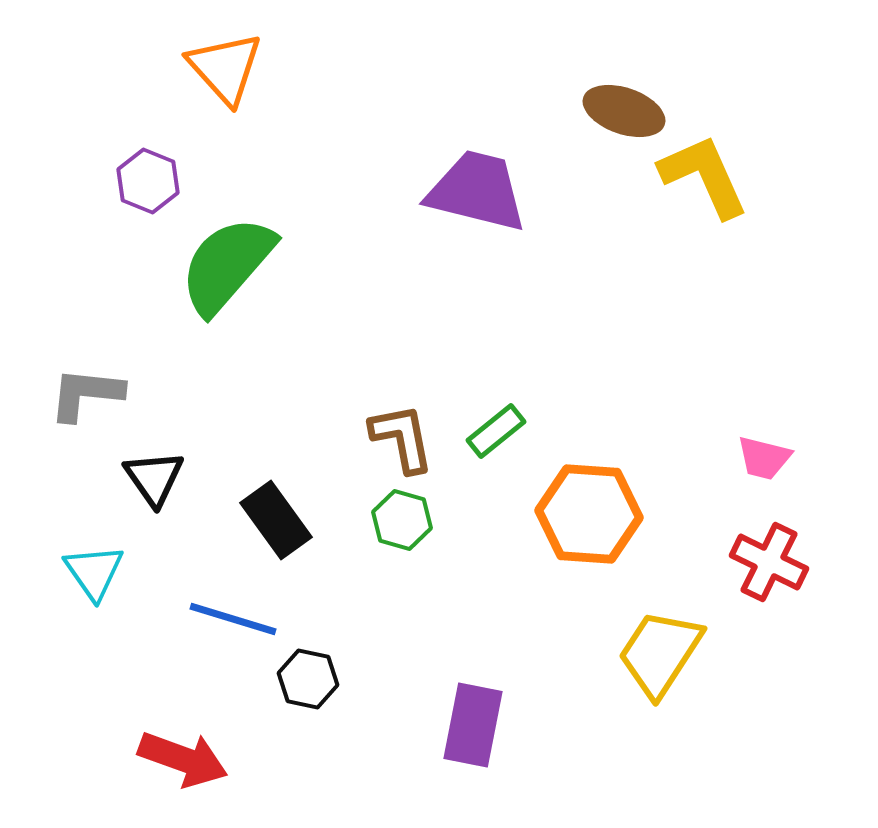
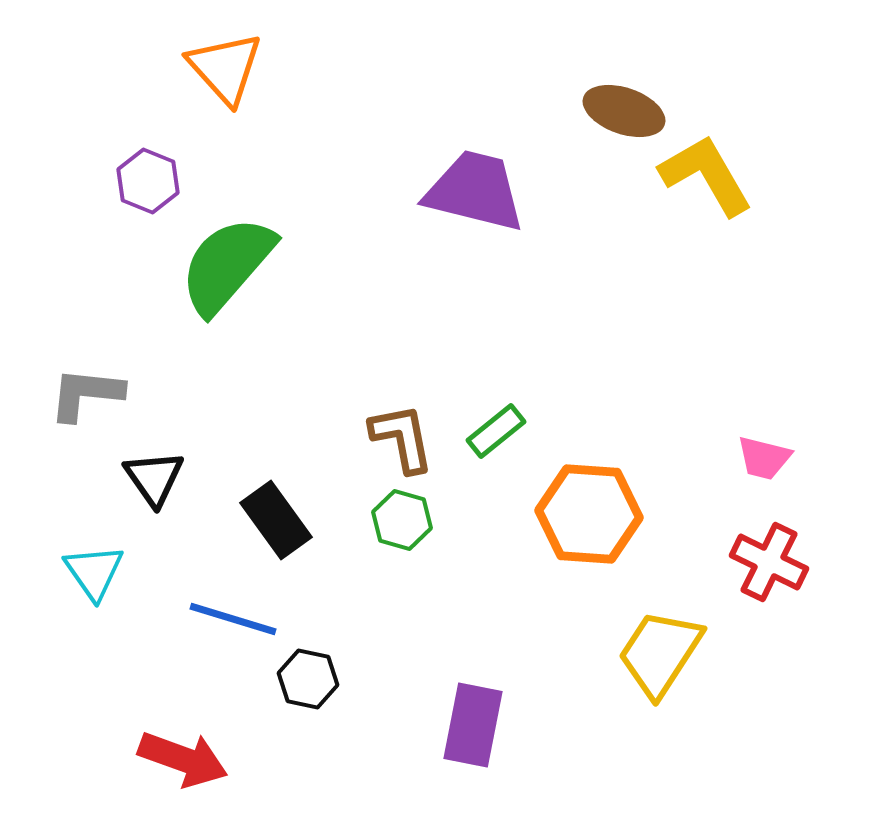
yellow L-shape: moved 2 px right, 1 px up; rotated 6 degrees counterclockwise
purple trapezoid: moved 2 px left
